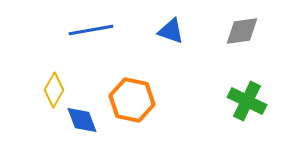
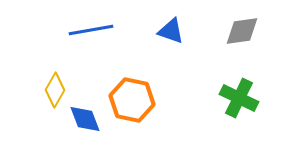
yellow diamond: moved 1 px right
green cross: moved 8 px left, 3 px up
blue diamond: moved 3 px right, 1 px up
